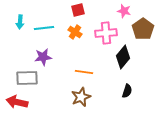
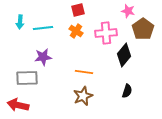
pink star: moved 4 px right
cyan line: moved 1 px left
orange cross: moved 1 px right, 1 px up
black diamond: moved 1 px right, 2 px up
brown star: moved 2 px right, 1 px up
red arrow: moved 1 px right, 3 px down
